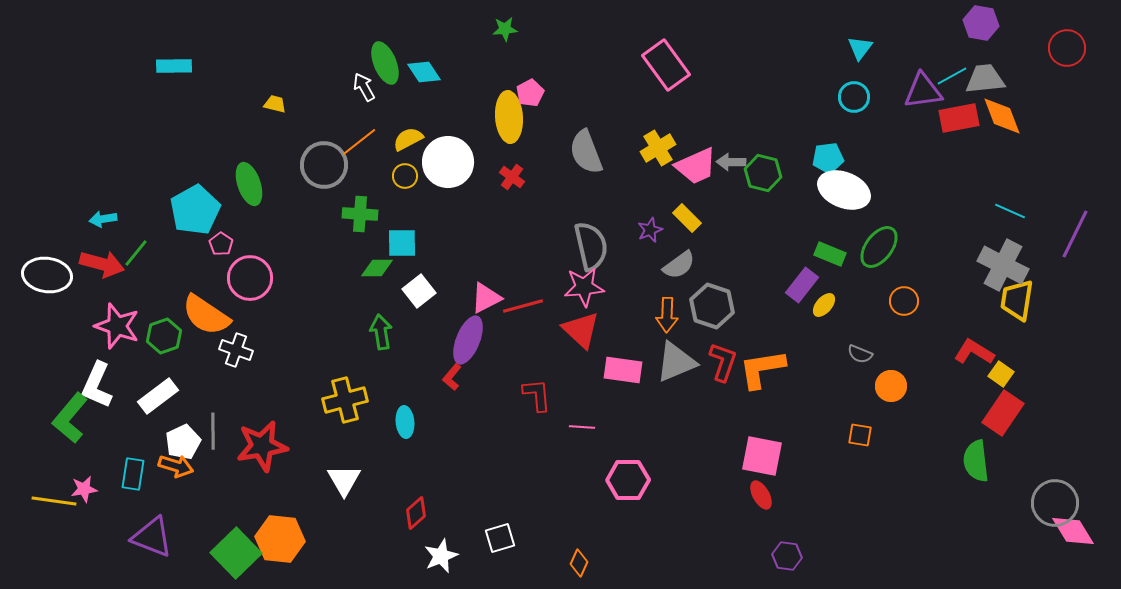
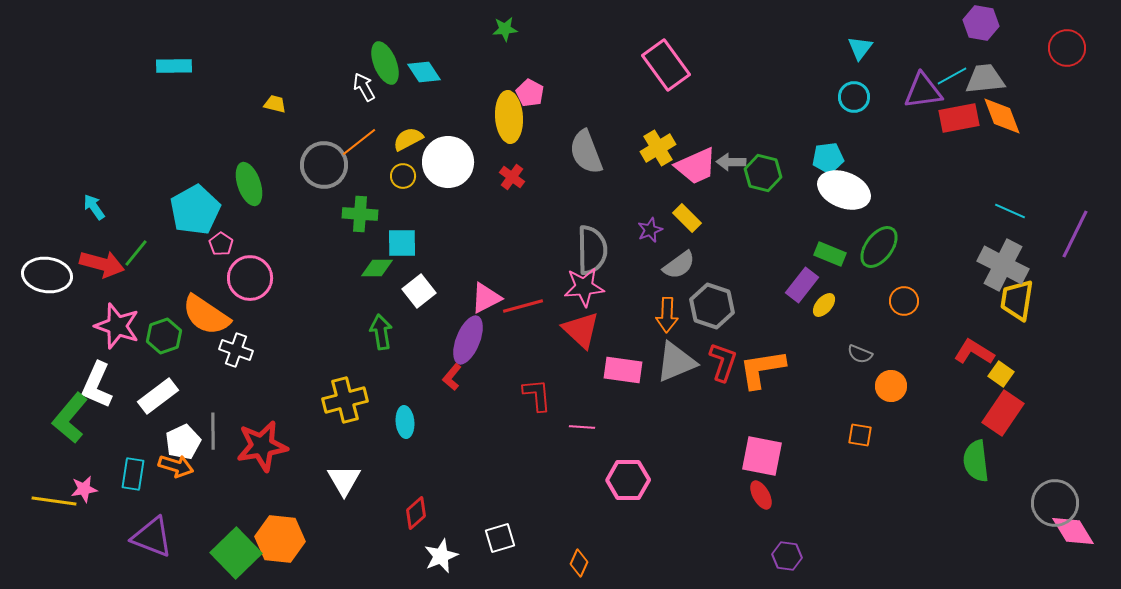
pink pentagon at (530, 93): rotated 16 degrees counterclockwise
yellow circle at (405, 176): moved 2 px left
cyan arrow at (103, 219): moved 9 px left, 12 px up; rotated 64 degrees clockwise
gray semicircle at (591, 246): moved 1 px right, 4 px down; rotated 12 degrees clockwise
